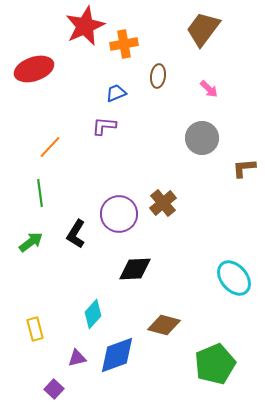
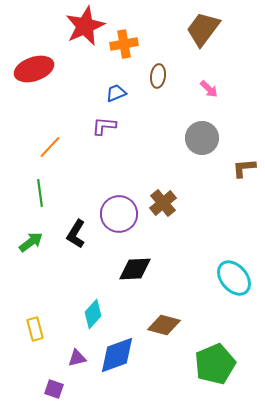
purple square: rotated 24 degrees counterclockwise
